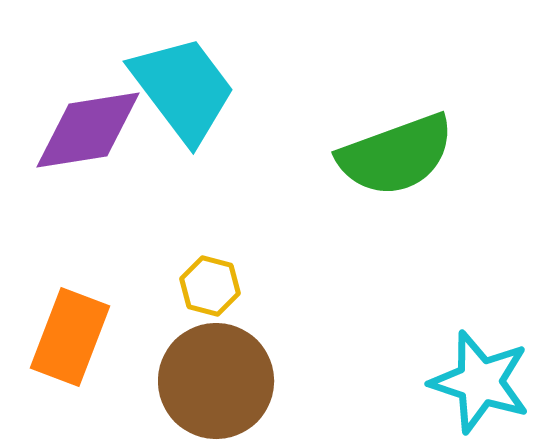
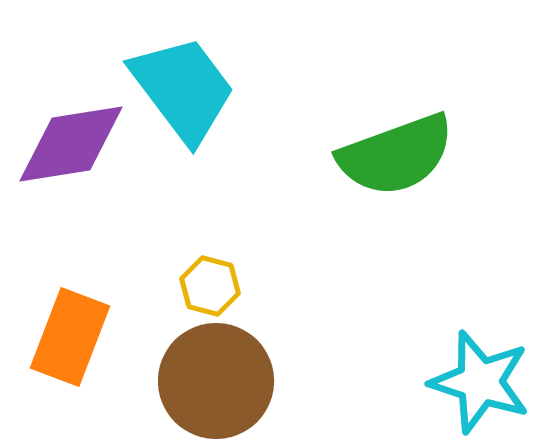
purple diamond: moved 17 px left, 14 px down
